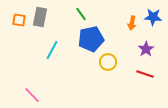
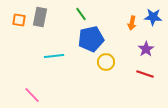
cyan line: moved 2 px right, 6 px down; rotated 54 degrees clockwise
yellow circle: moved 2 px left
